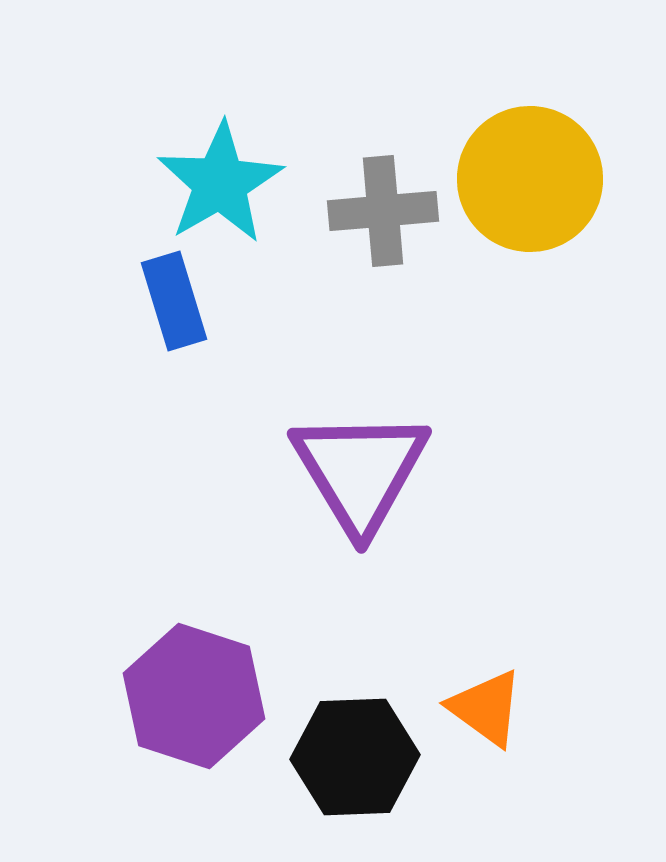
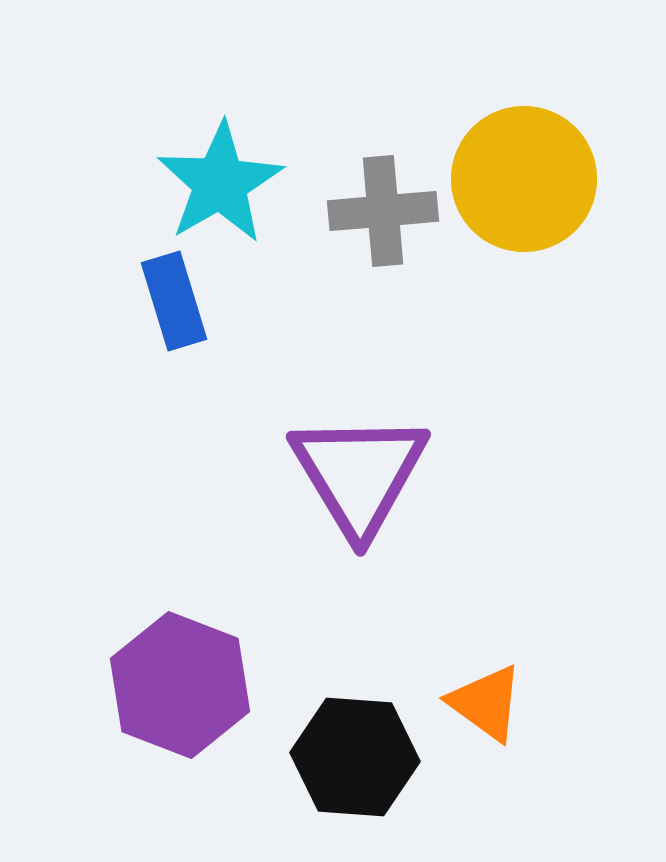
yellow circle: moved 6 px left
purple triangle: moved 1 px left, 3 px down
purple hexagon: moved 14 px left, 11 px up; rotated 3 degrees clockwise
orange triangle: moved 5 px up
black hexagon: rotated 6 degrees clockwise
